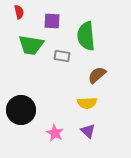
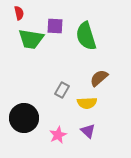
red semicircle: moved 1 px down
purple square: moved 3 px right, 5 px down
green semicircle: rotated 12 degrees counterclockwise
green trapezoid: moved 6 px up
gray rectangle: moved 34 px down; rotated 70 degrees counterclockwise
brown semicircle: moved 2 px right, 3 px down
black circle: moved 3 px right, 8 px down
pink star: moved 3 px right, 2 px down; rotated 18 degrees clockwise
